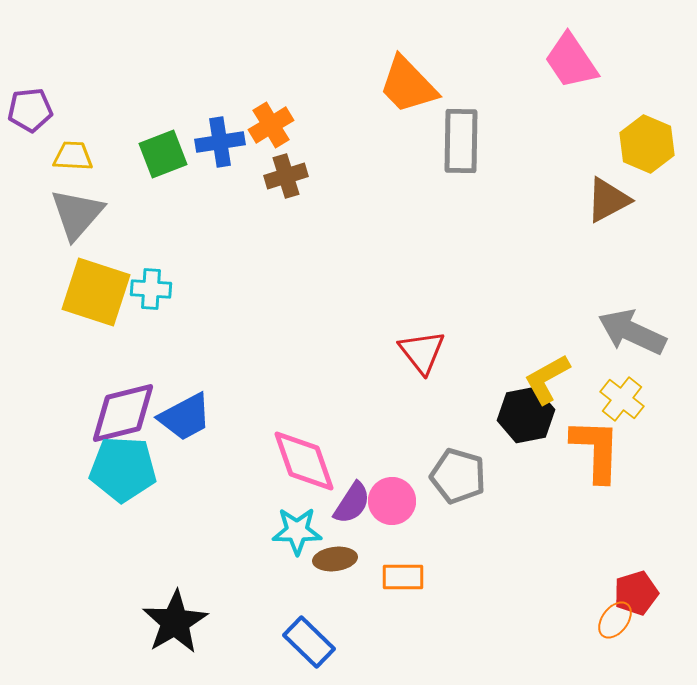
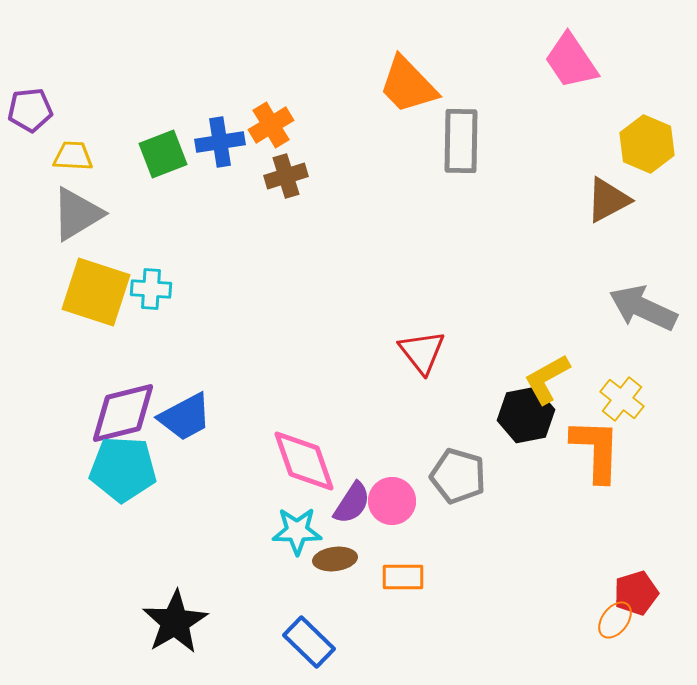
gray triangle: rotated 18 degrees clockwise
gray arrow: moved 11 px right, 24 px up
